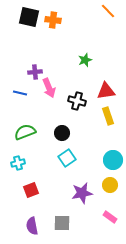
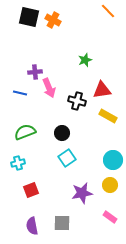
orange cross: rotated 21 degrees clockwise
red triangle: moved 4 px left, 1 px up
yellow rectangle: rotated 42 degrees counterclockwise
